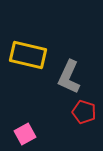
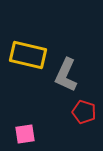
gray L-shape: moved 3 px left, 2 px up
pink square: rotated 20 degrees clockwise
